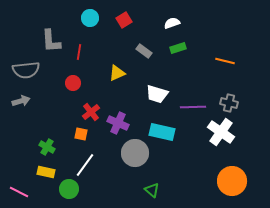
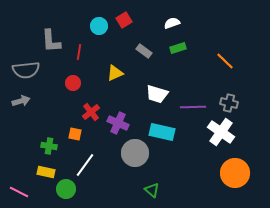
cyan circle: moved 9 px right, 8 px down
orange line: rotated 30 degrees clockwise
yellow triangle: moved 2 px left
orange square: moved 6 px left
green cross: moved 2 px right, 1 px up; rotated 21 degrees counterclockwise
orange circle: moved 3 px right, 8 px up
green circle: moved 3 px left
